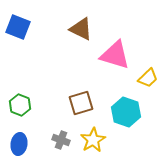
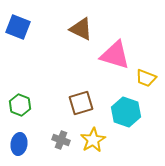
yellow trapezoid: moved 2 px left; rotated 65 degrees clockwise
